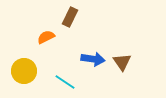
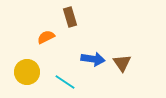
brown rectangle: rotated 42 degrees counterclockwise
brown triangle: moved 1 px down
yellow circle: moved 3 px right, 1 px down
